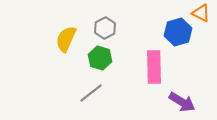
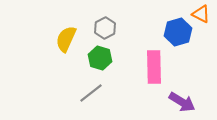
orange triangle: moved 1 px down
